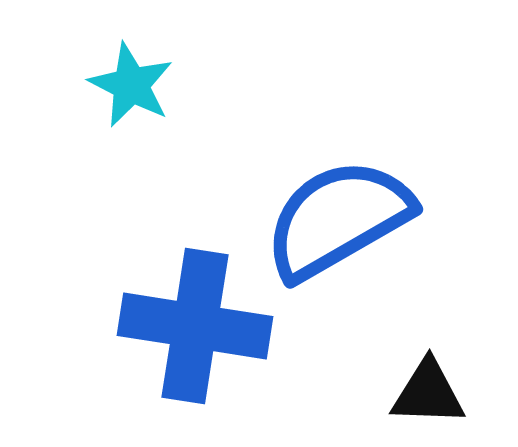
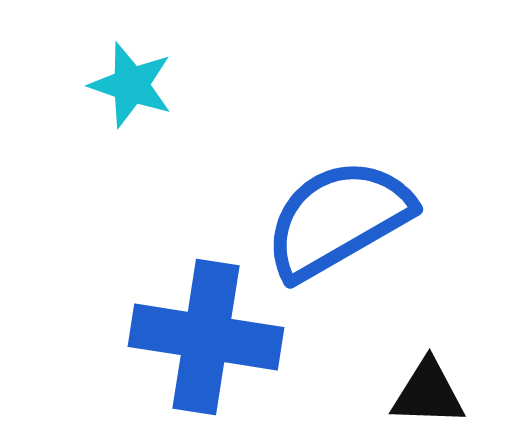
cyan star: rotated 8 degrees counterclockwise
blue cross: moved 11 px right, 11 px down
